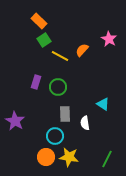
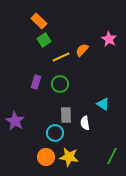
yellow line: moved 1 px right, 1 px down; rotated 54 degrees counterclockwise
green circle: moved 2 px right, 3 px up
gray rectangle: moved 1 px right, 1 px down
cyan circle: moved 3 px up
green line: moved 5 px right, 3 px up
